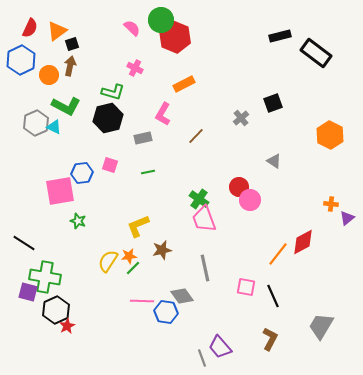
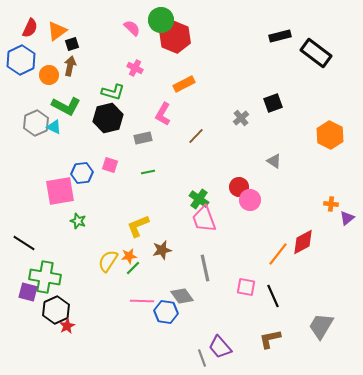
brown L-shape at (270, 339): rotated 130 degrees counterclockwise
